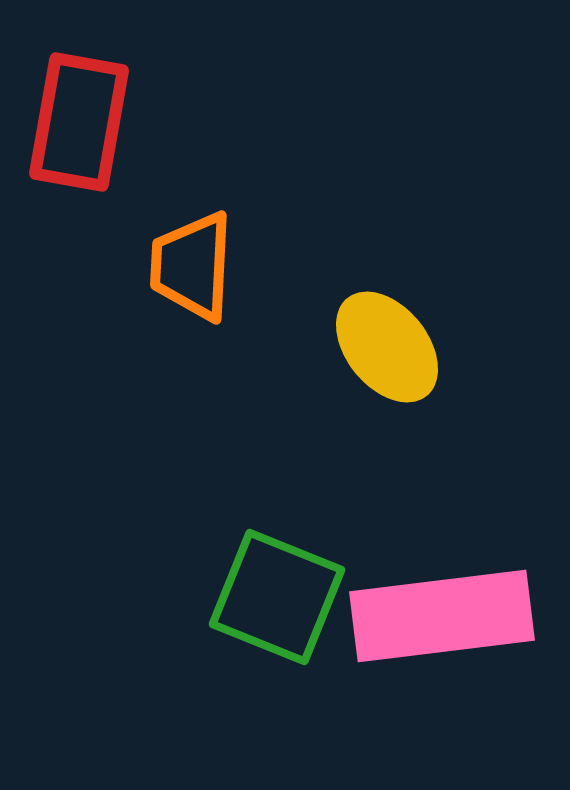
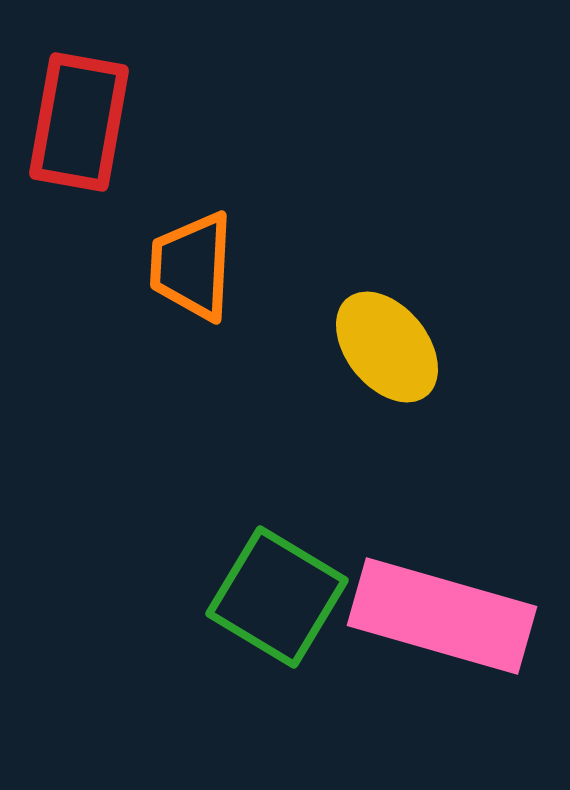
green square: rotated 9 degrees clockwise
pink rectangle: rotated 23 degrees clockwise
